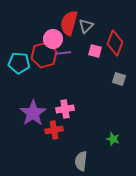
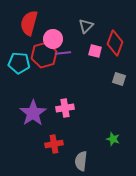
red semicircle: moved 40 px left
pink cross: moved 1 px up
red cross: moved 14 px down
